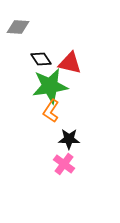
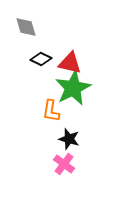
gray diamond: moved 8 px right; rotated 70 degrees clockwise
black diamond: rotated 30 degrees counterclockwise
green star: moved 23 px right, 2 px down; rotated 18 degrees counterclockwise
orange L-shape: rotated 25 degrees counterclockwise
black star: rotated 15 degrees clockwise
